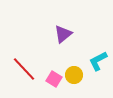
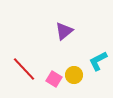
purple triangle: moved 1 px right, 3 px up
